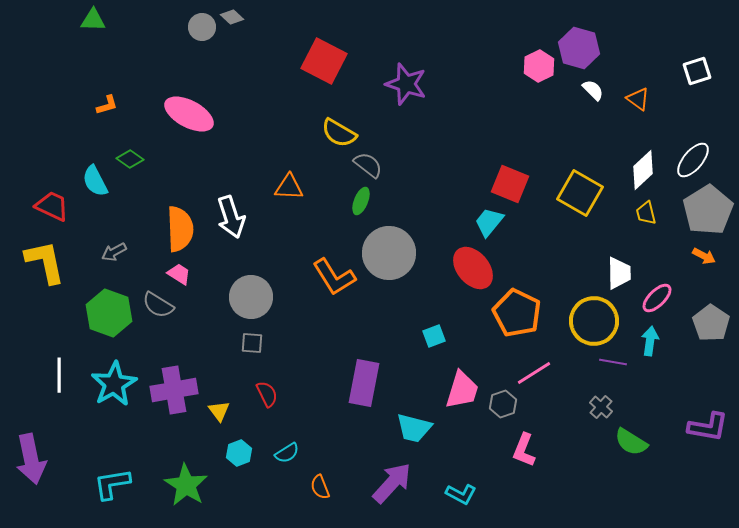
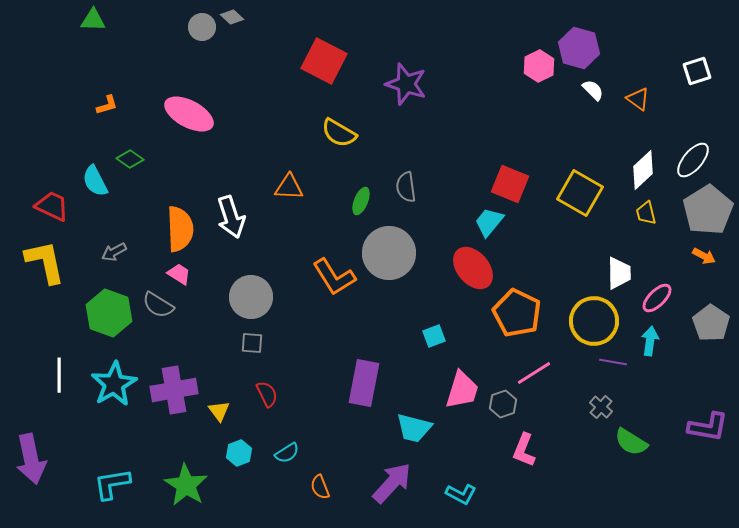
gray semicircle at (368, 165): moved 38 px right, 22 px down; rotated 136 degrees counterclockwise
